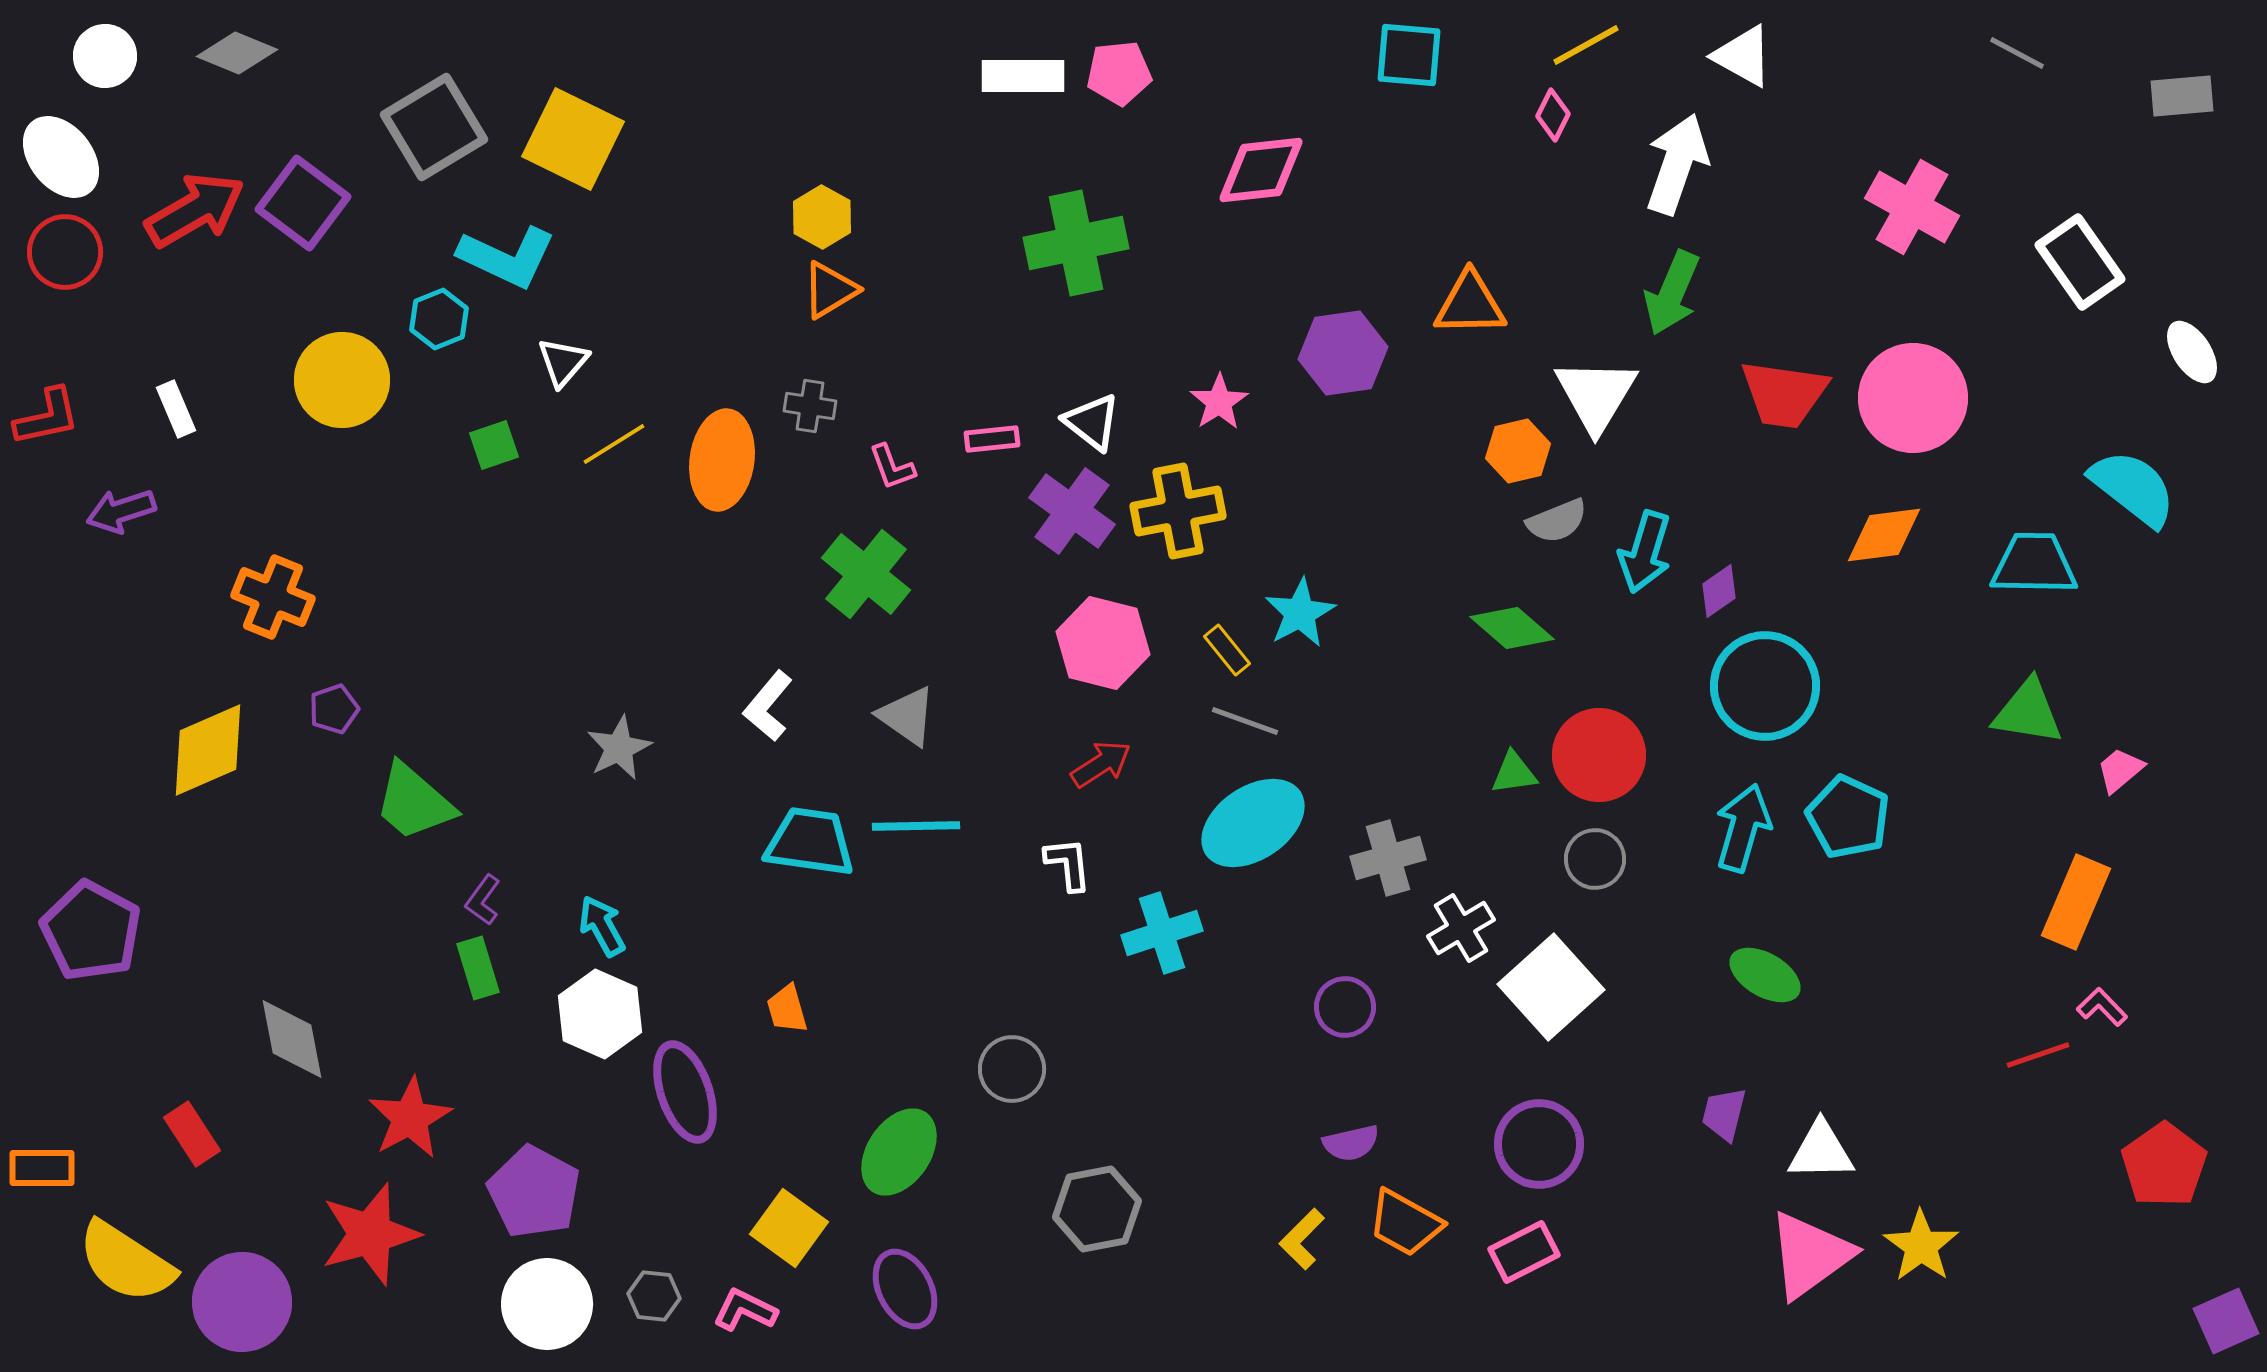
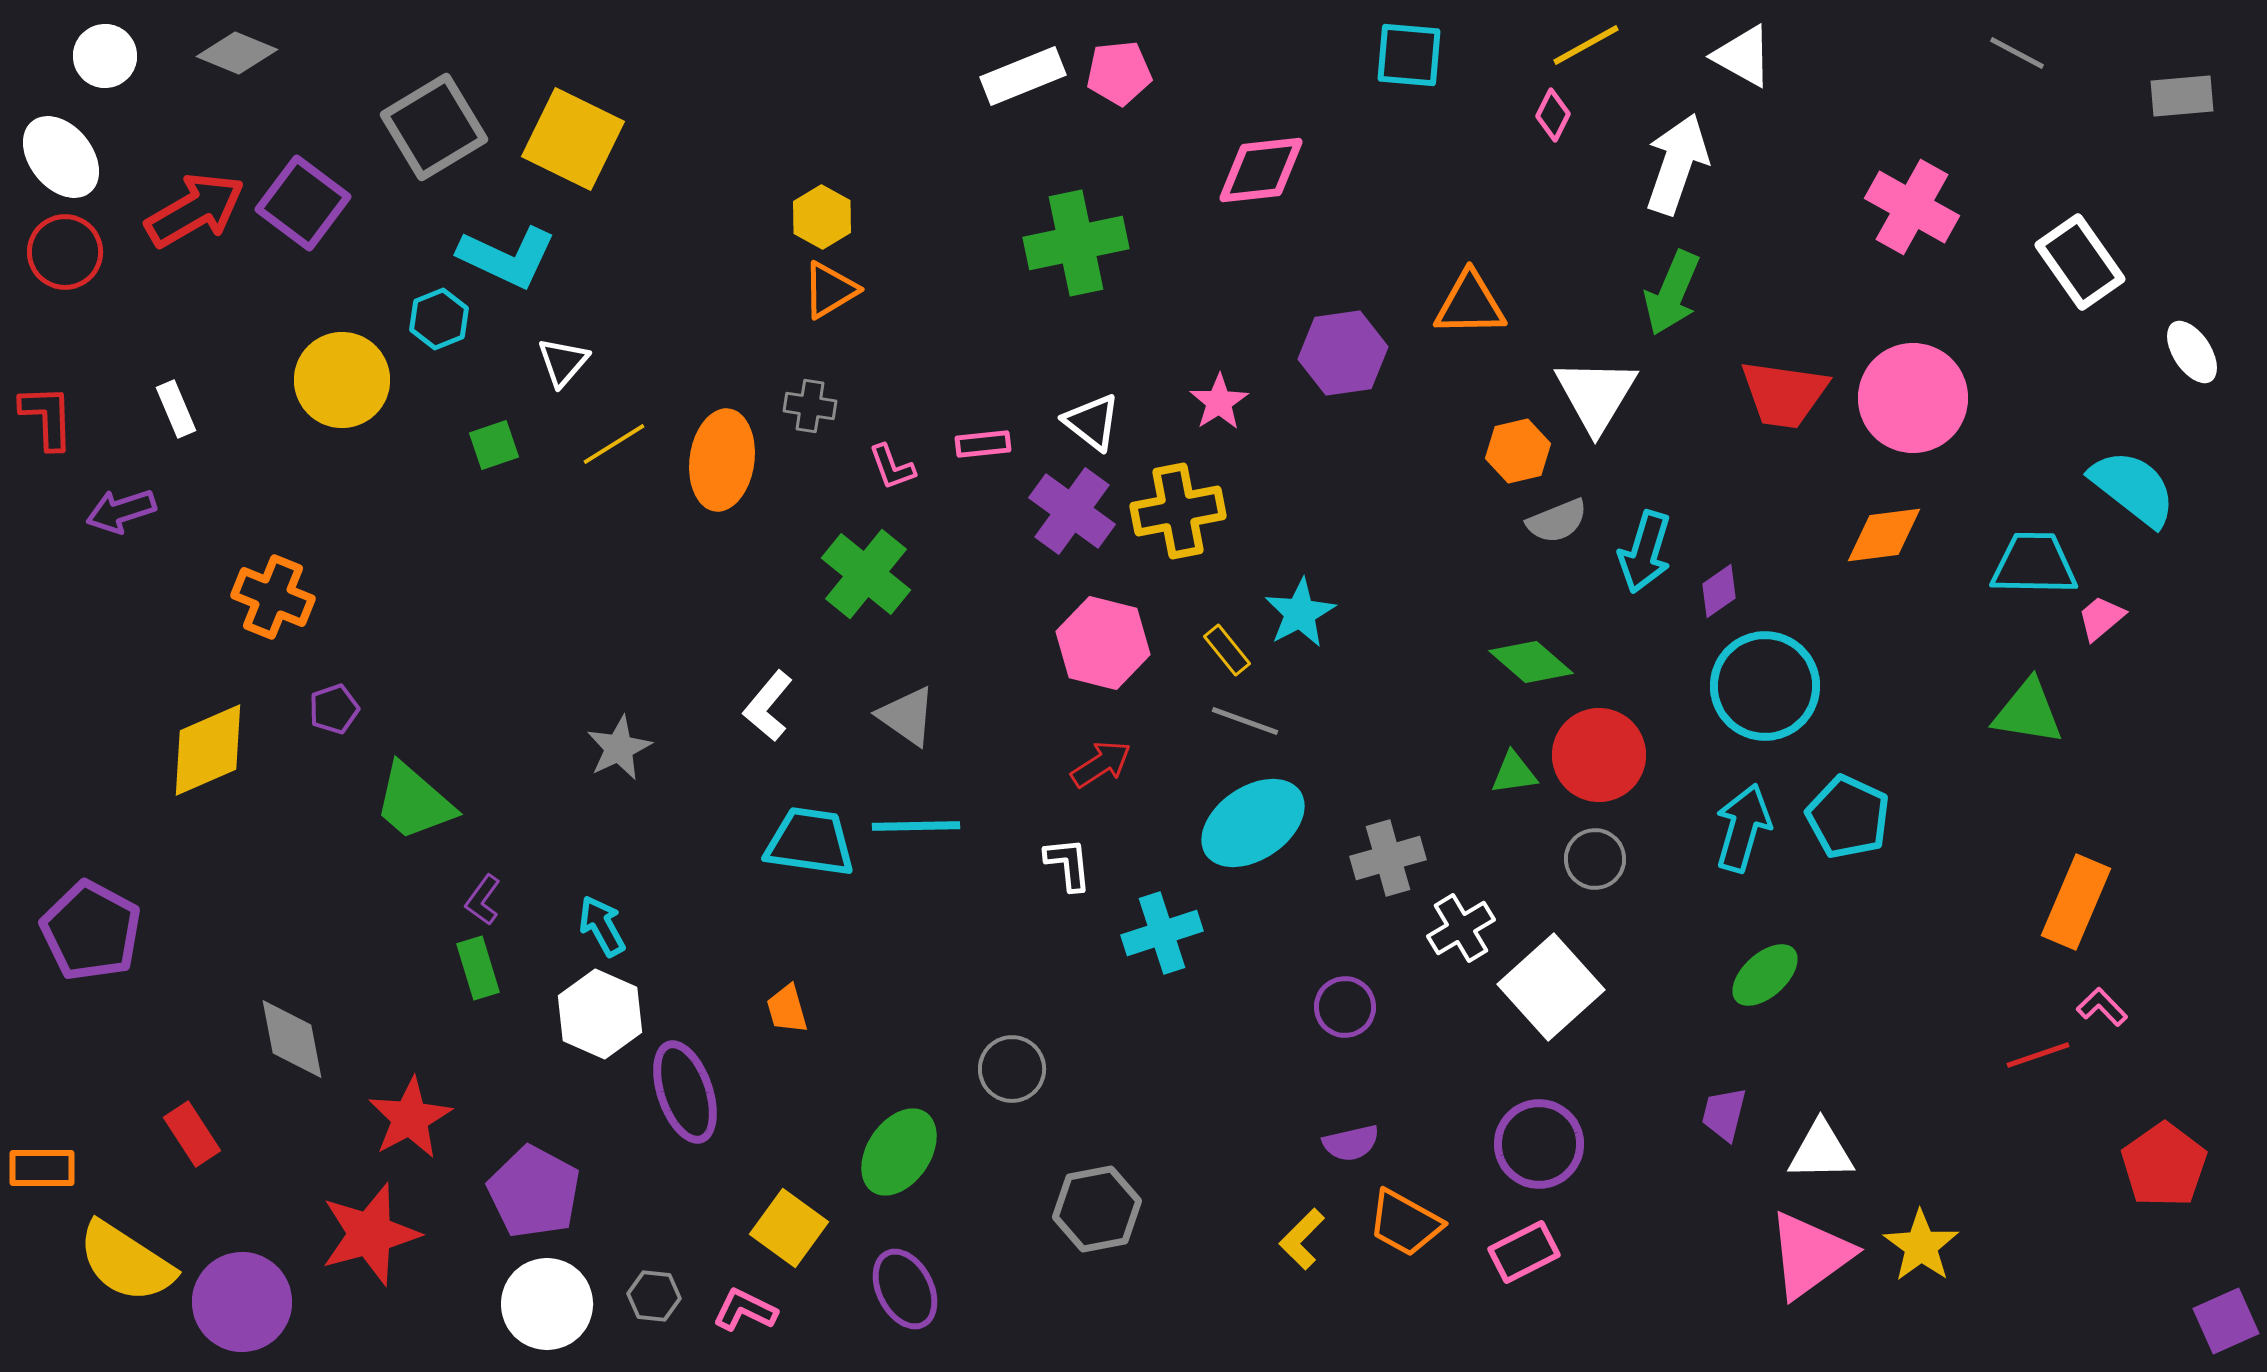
white rectangle at (1023, 76): rotated 22 degrees counterclockwise
red L-shape at (47, 417): rotated 80 degrees counterclockwise
pink rectangle at (992, 439): moved 9 px left, 5 px down
green diamond at (1512, 628): moved 19 px right, 34 px down
pink trapezoid at (2120, 770): moved 19 px left, 152 px up
green ellipse at (1765, 975): rotated 72 degrees counterclockwise
